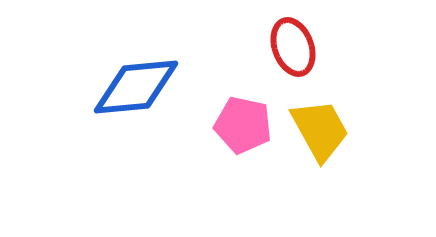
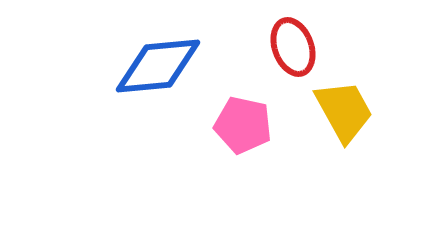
blue diamond: moved 22 px right, 21 px up
yellow trapezoid: moved 24 px right, 19 px up
